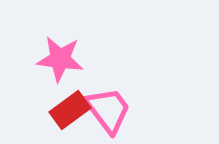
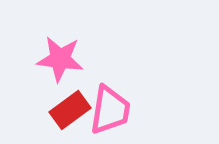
pink trapezoid: moved 2 px right; rotated 46 degrees clockwise
